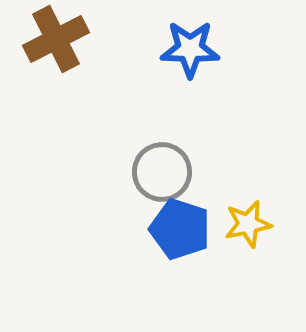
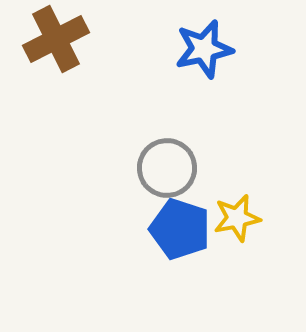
blue star: moved 14 px right; rotated 14 degrees counterclockwise
gray circle: moved 5 px right, 4 px up
yellow star: moved 11 px left, 6 px up
